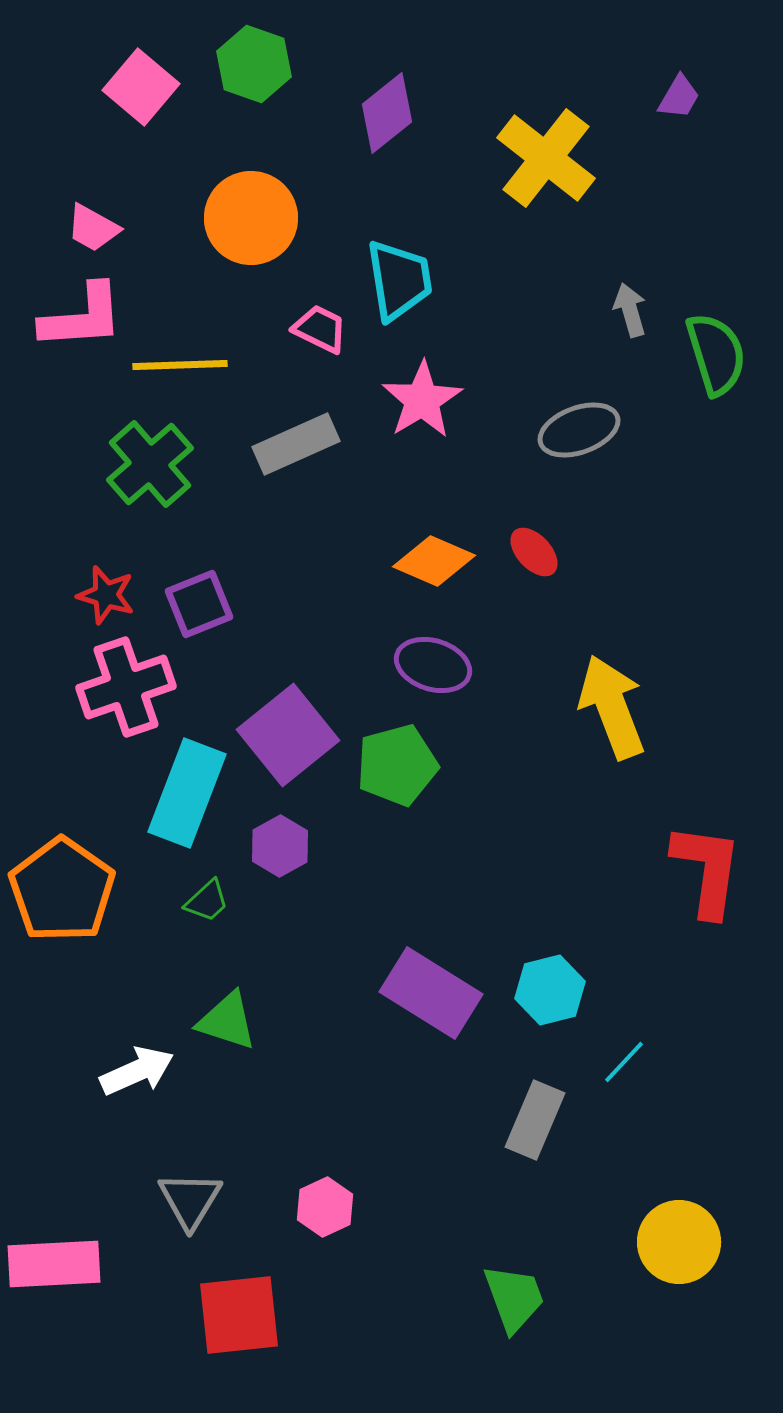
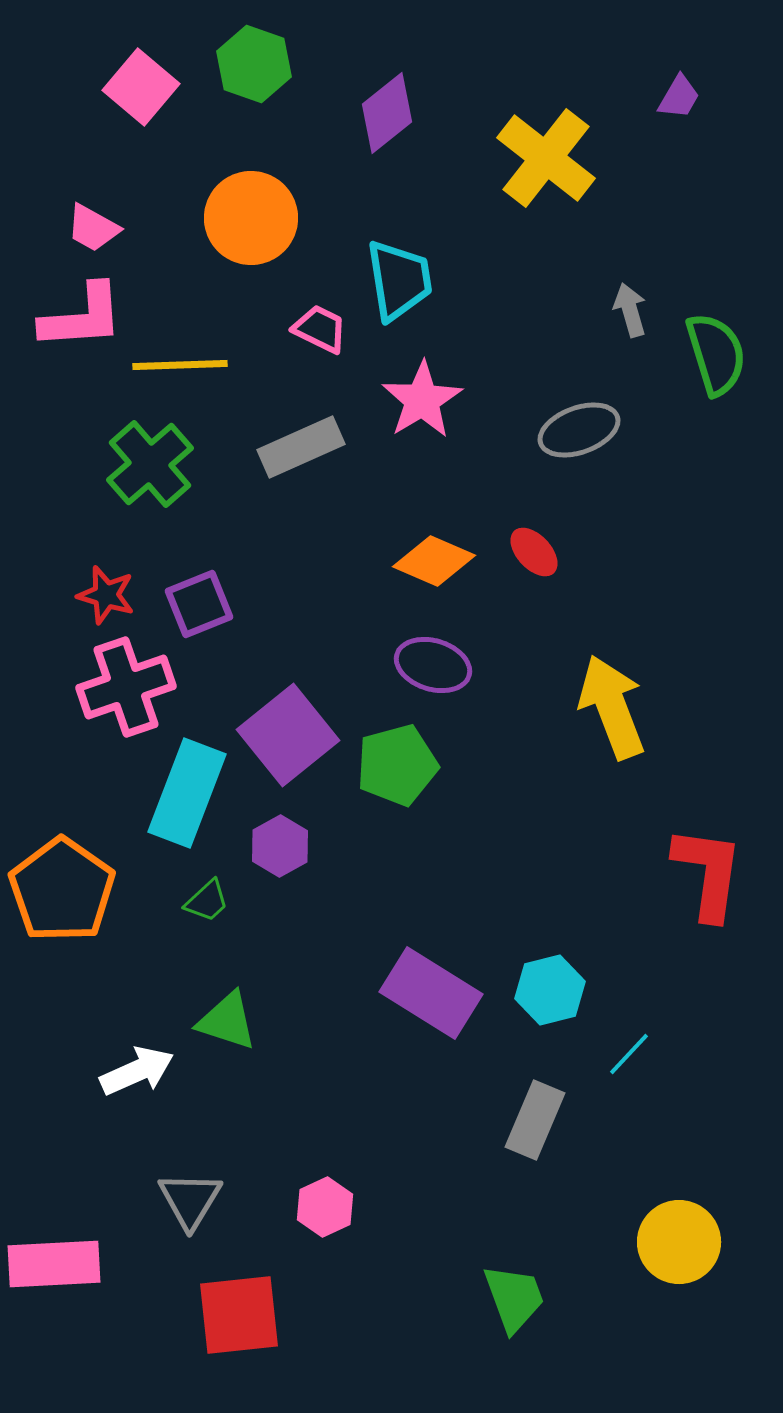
gray rectangle at (296, 444): moved 5 px right, 3 px down
red L-shape at (707, 870): moved 1 px right, 3 px down
cyan line at (624, 1062): moved 5 px right, 8 px up
